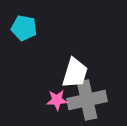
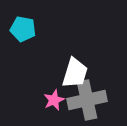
cyan pentagon: moved 1 px left, 1 px down
pink star: moved 3 px left; rotated 20 degrees counterclockwise
